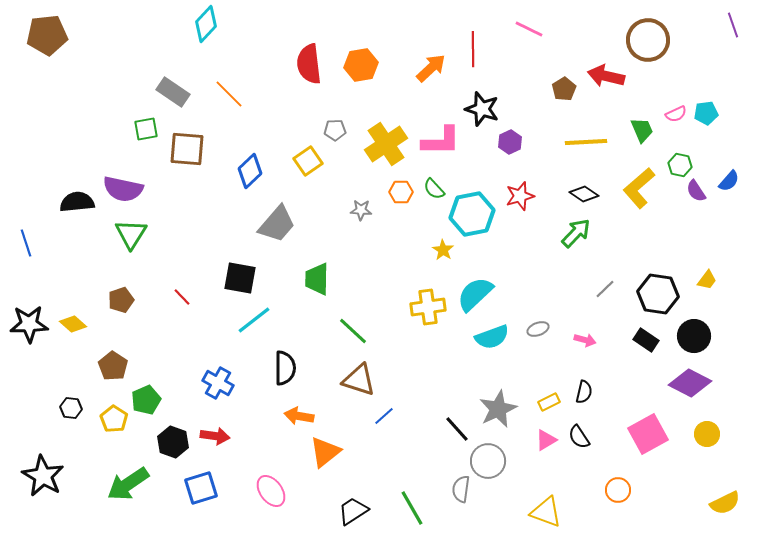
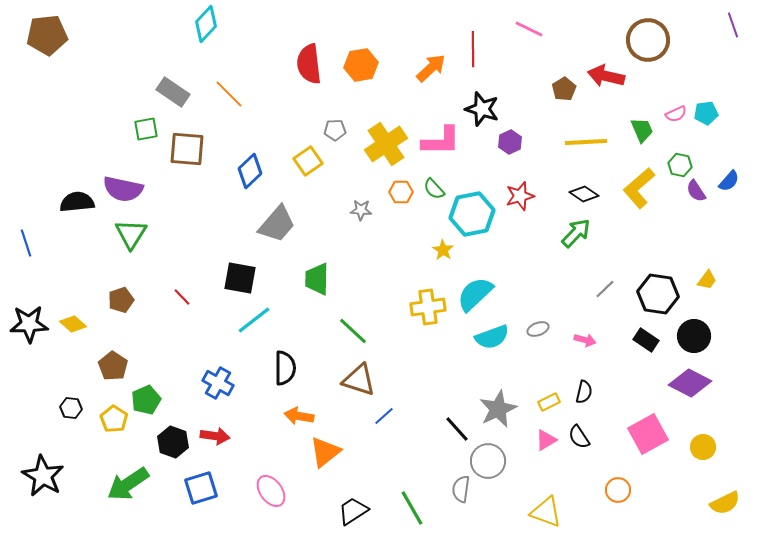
yellow circle at (707, 434): moved 4 px left, 13 px down
